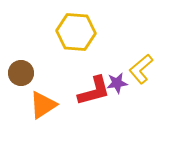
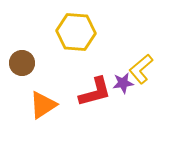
brown circle: moved 1 px right, 10 px up
purple star: moved 6 px right
red L-shape: moved 1 px right, 1 px down
